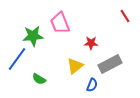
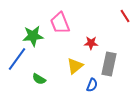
gray rectangle: moved 1 px left; rotated 50 degrees counterclockwise
